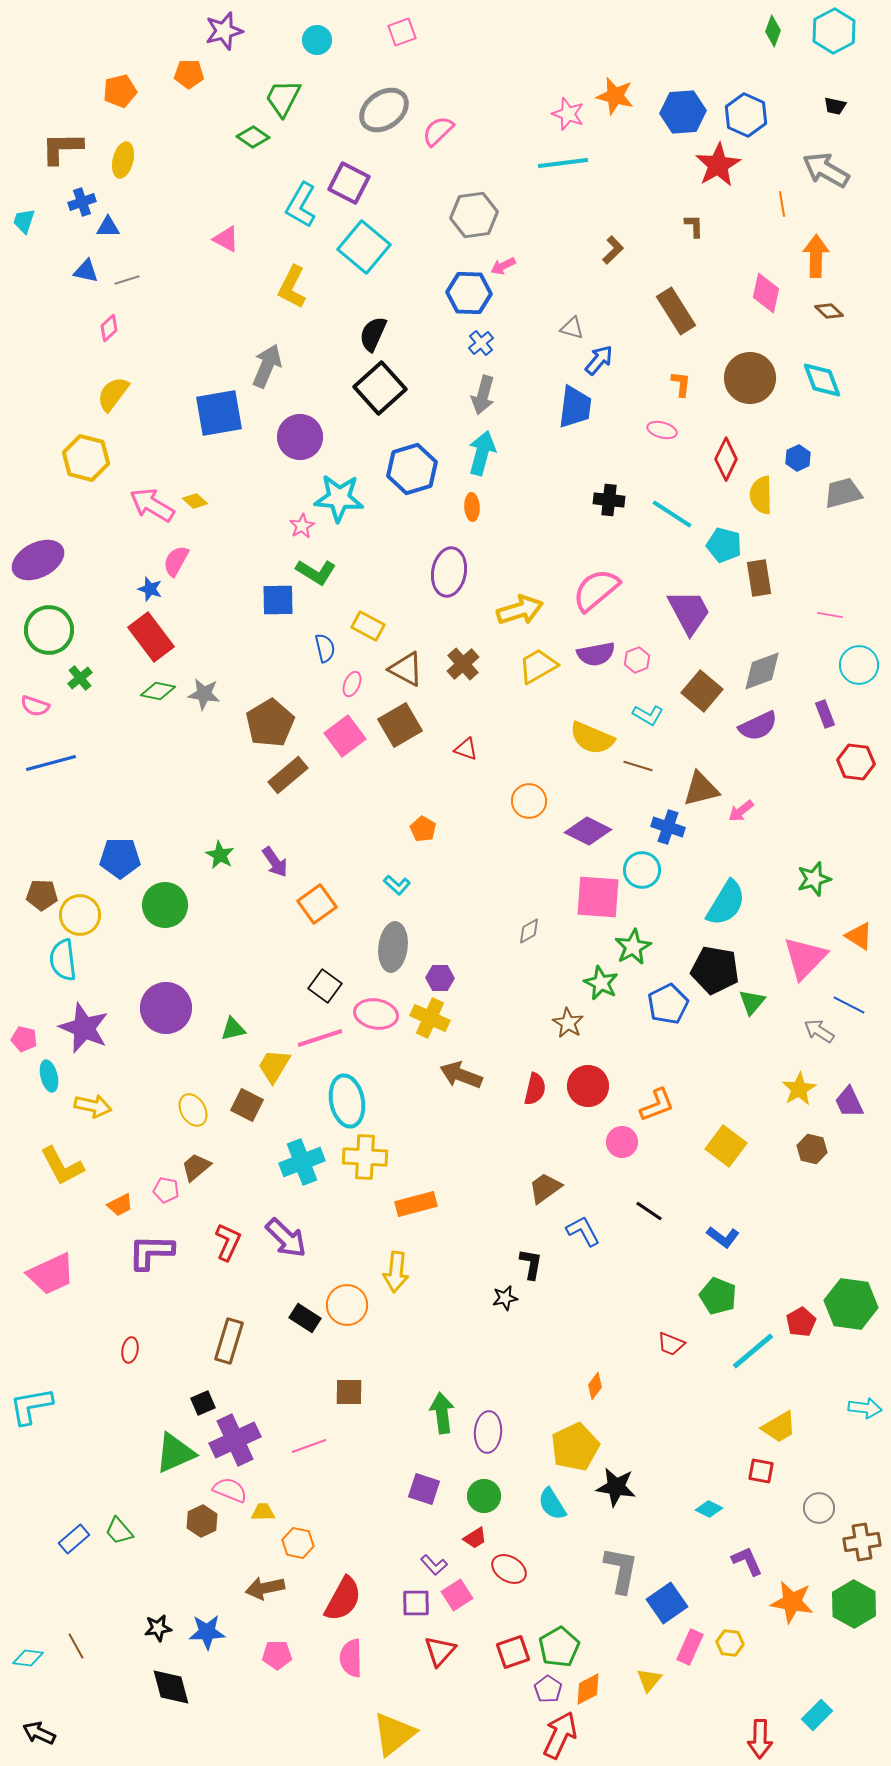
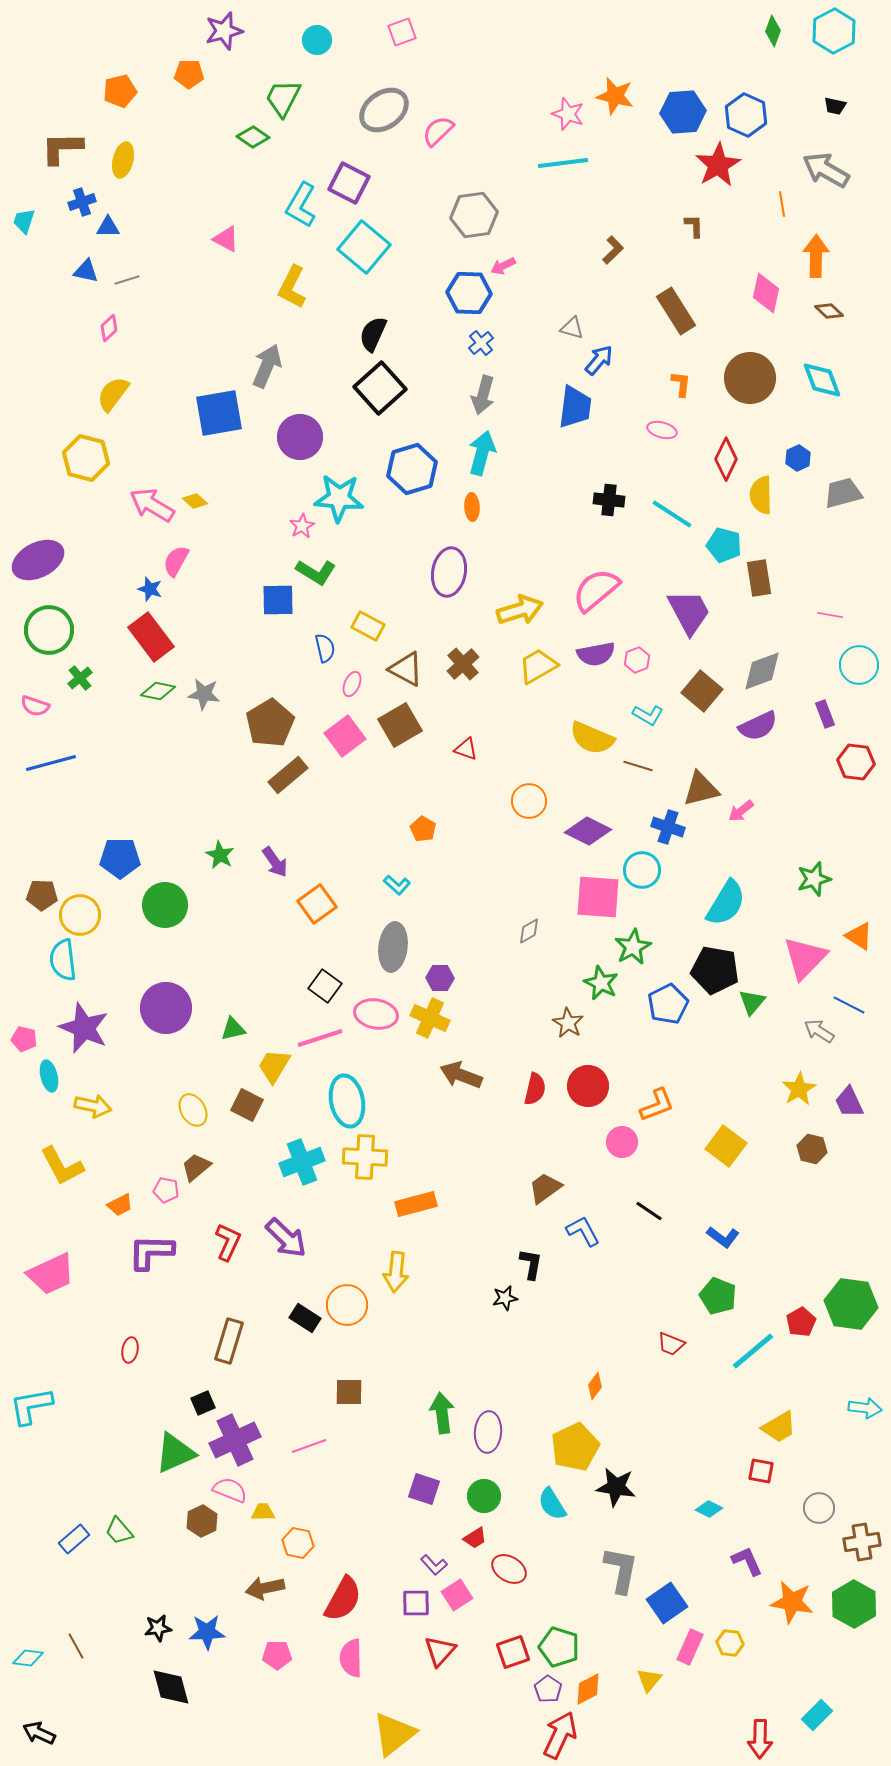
green pentagon at (559, 1647): rotated 24 degrees counterclockwise
